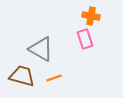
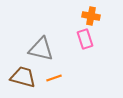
gray triangle: rotated 16 degrees counterclockwise
brown trapezoid: moved 1 px right, 1 px down
